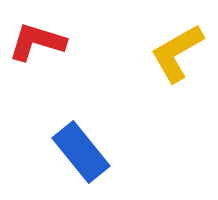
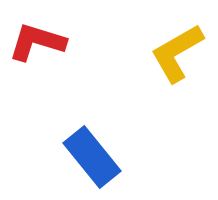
blue rectangle: moved 11 px right, 5 px down
